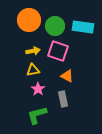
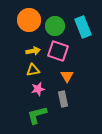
cyan rectangle: rotated 60 degrees clockwise
orange triangle: rotated 32 degrees clockwise
pink star: rotated 24 degrees clockwise
